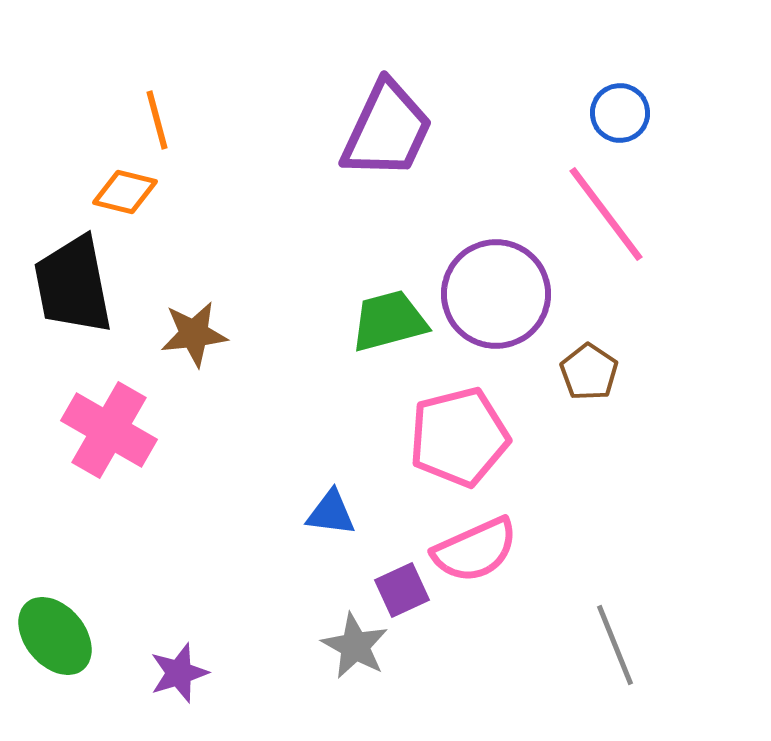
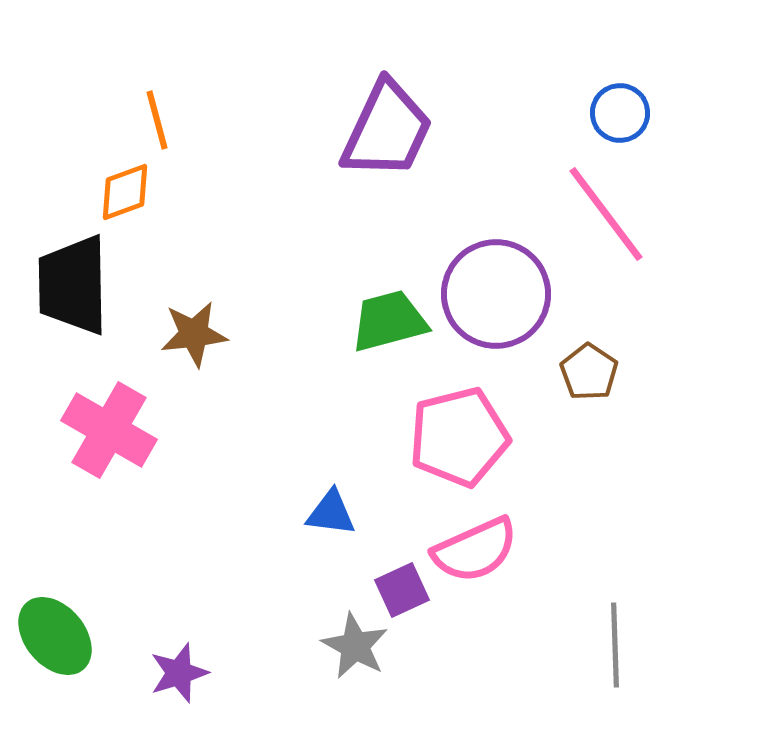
orange diamond: rotated 34 degrees counterclockwise
black trapezoid: rotated 10 degrees clockwise
gray line: rotated 20 degrees clockwise
